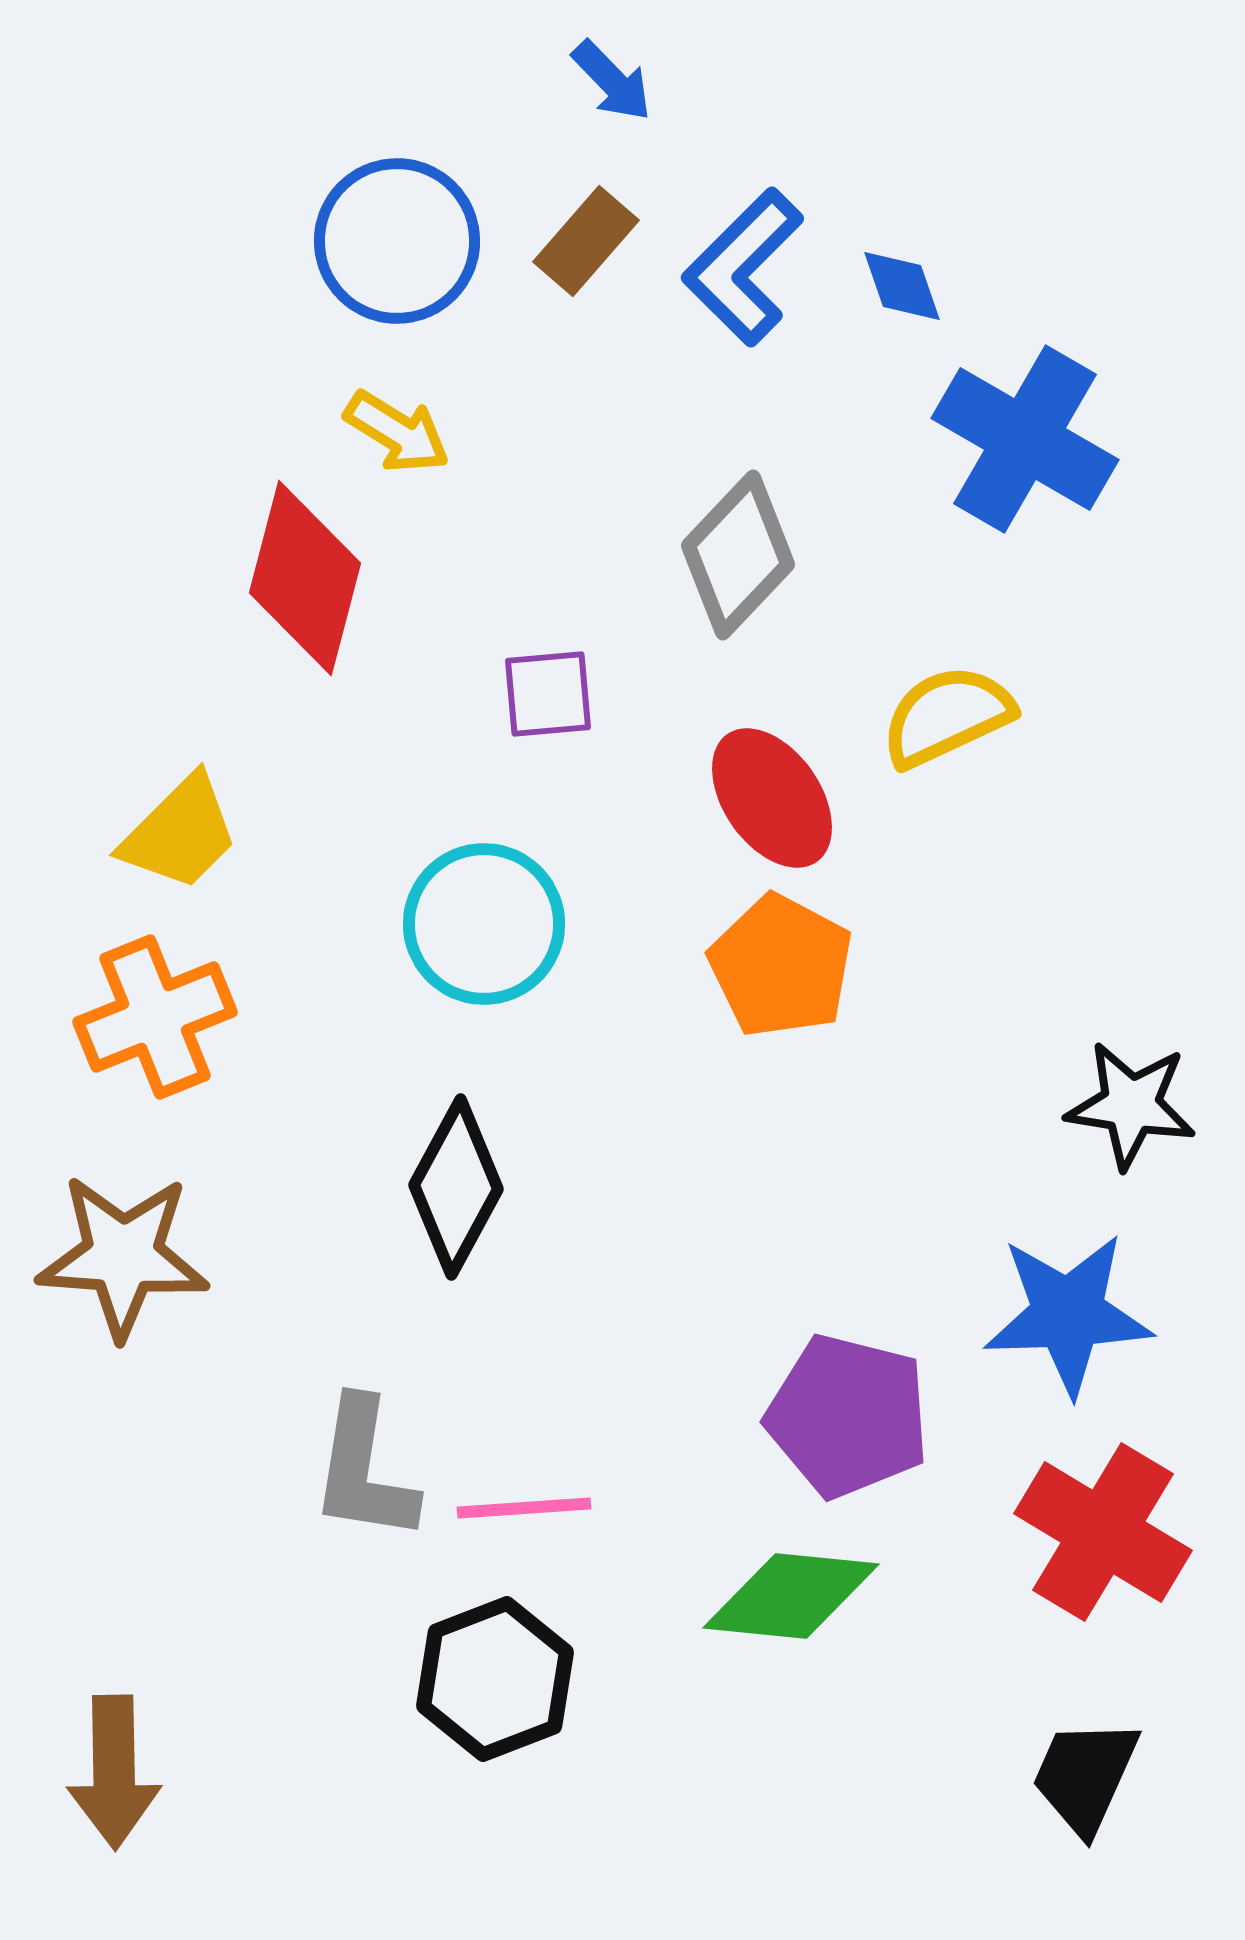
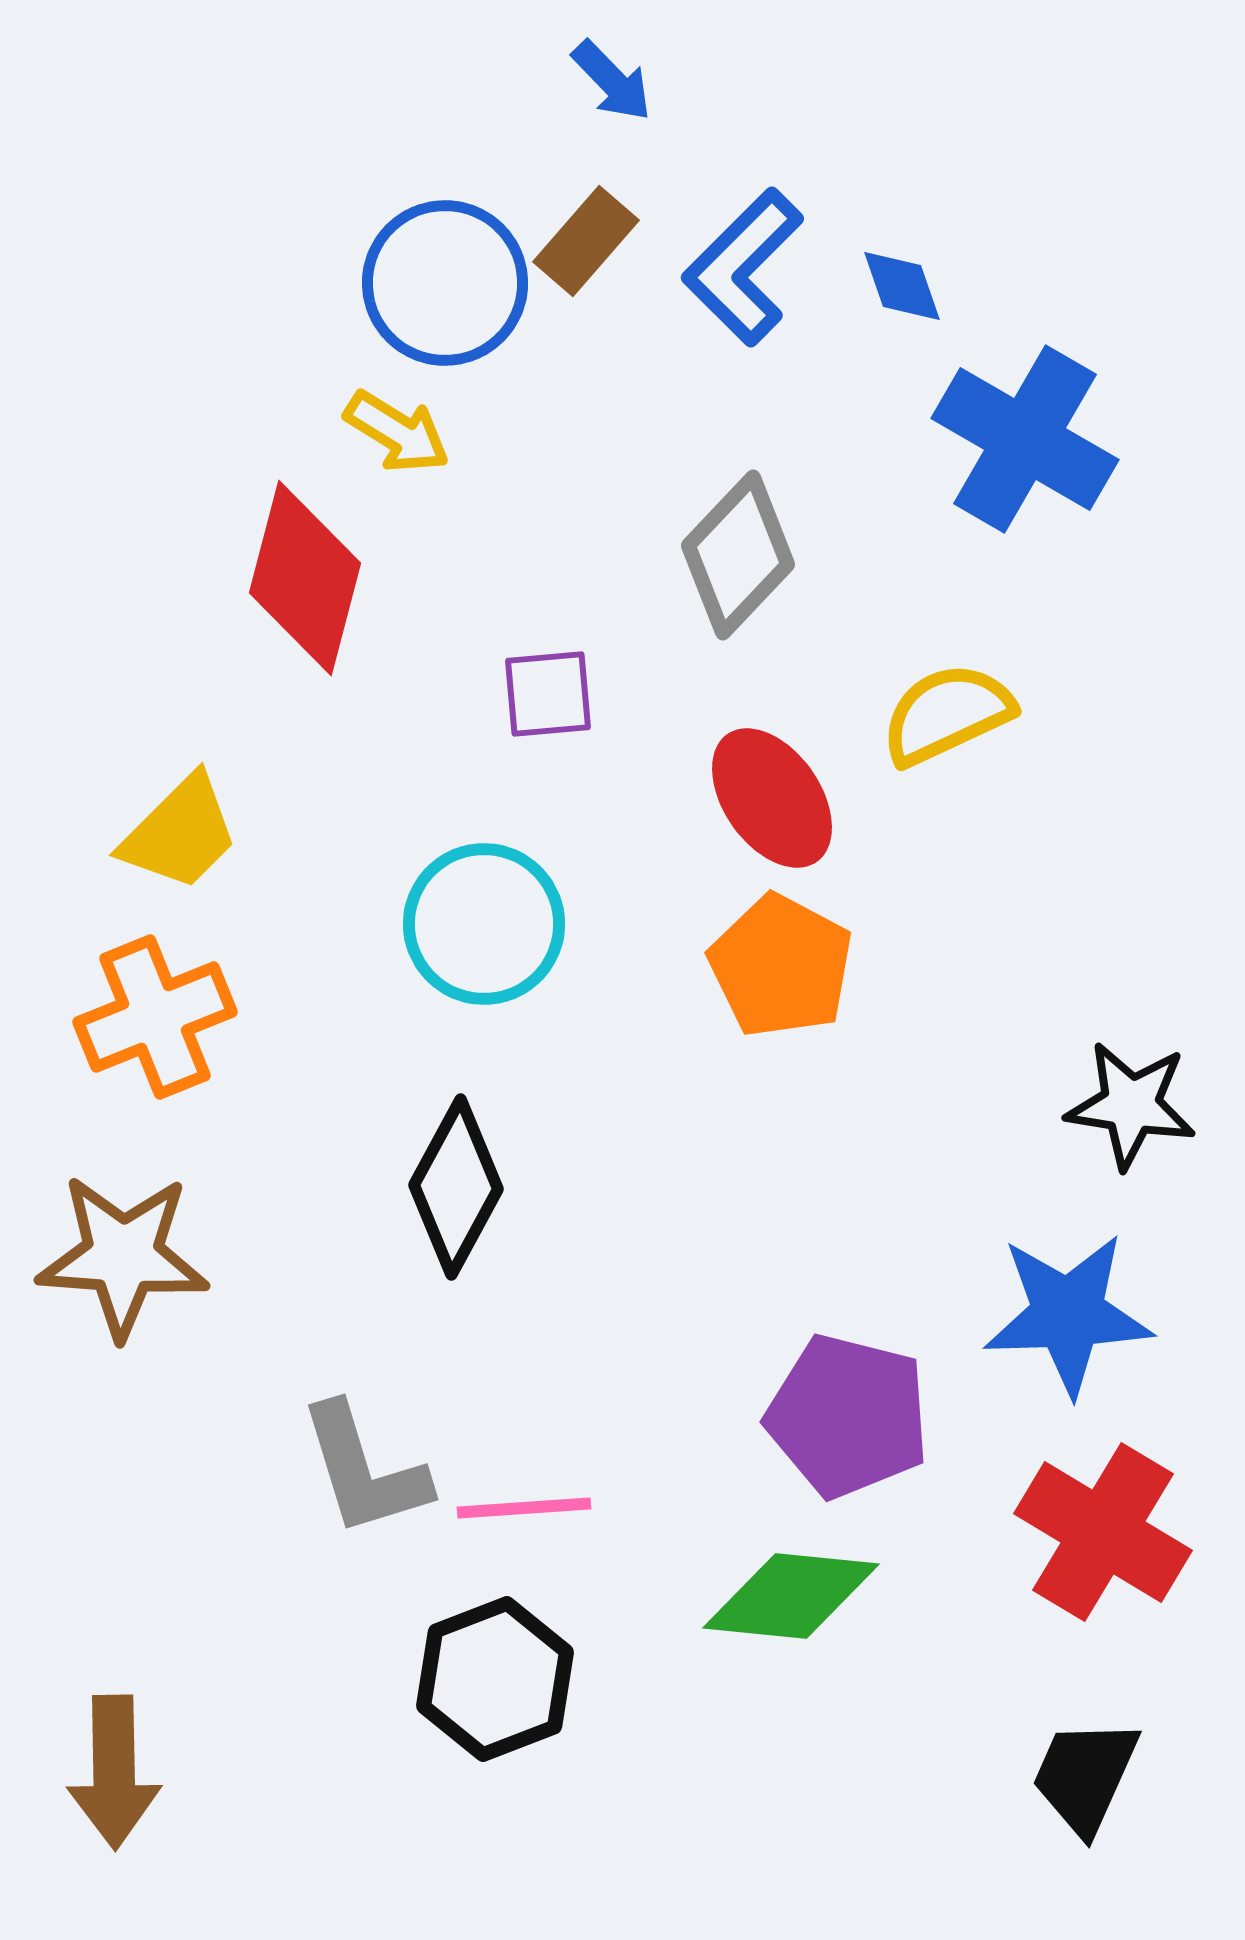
blue circle: moved 48 px right, 42 px down
yellow semicircle: moved 2 px up
gray L-shape: rotated 26 degrees counterclockwise
